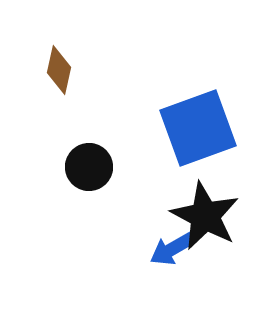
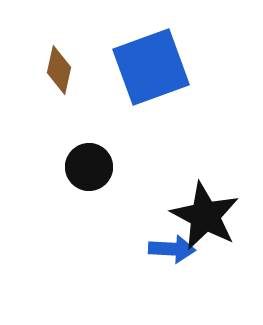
blue square: moved 47 px left, 61 px up
blue arrow: rotated 147 degrees counterclockwise
